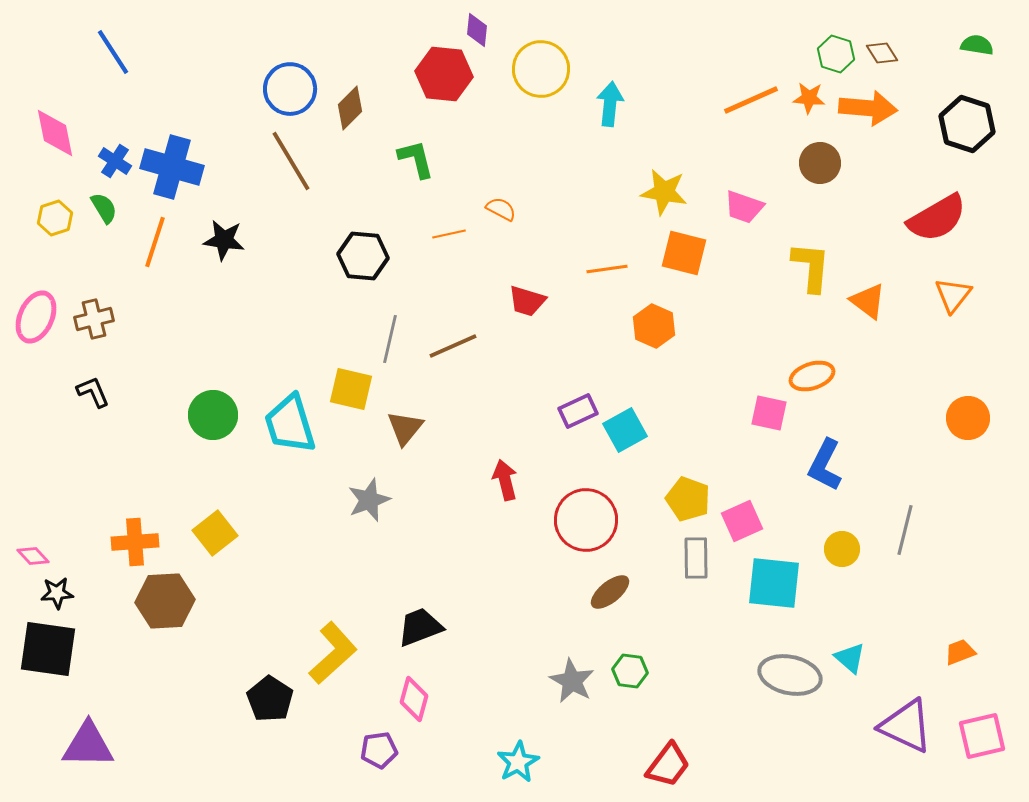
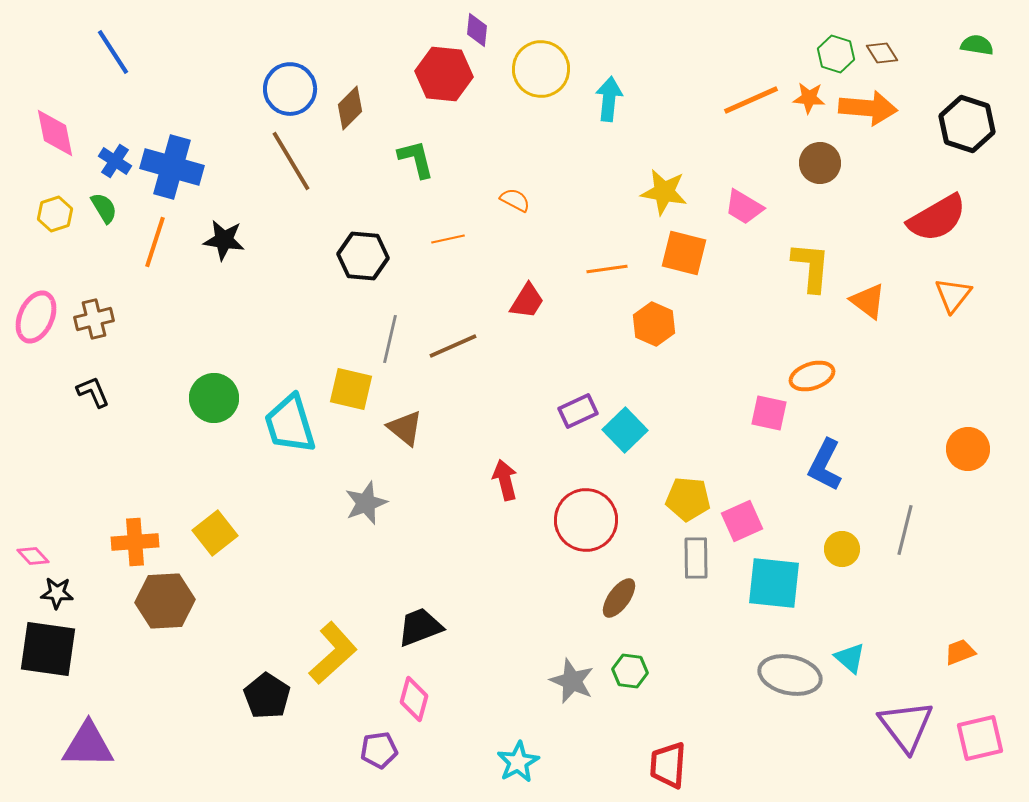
cyan arrow at (610, 104): moved 1 px left, 5 px up
pink trapezoid at (744, 207): rotated 12 degrees clockwise
orange semicircle at (501, 209): moved 14 px right, 9 px up
yellow hexagon at (55, 218): moved 4 px up
orange line at (449, 234): moved 1 px left, 5 px down
red trapezoid at (527, 301): rotated 75 degrees counterclockwise
orange hexagon at (654, 326): moved 2 px up
green circle at (213, 415): moved 1 px right, 17 px up
orange circle at (968, 418): moved 31 px down
brown triangle at (405, 428): rotated 30 degrees counterclockwise
cyan square at (625, 430): rotated 15 degrees counterclockwise
yellow pentagon at (688, 499): rotated 15 degrees counterclockwise
gray star at (369, 500): moved 3 px left, 3 px down
brown ellipse at (610, 592): moved 9 px right, 6 px down; rotated 15 degrees counterclockwise
black star at (57, 593): rotated 8 degrees clockwise
gray star at (572, 681): rotated 6 degrees counterclockwise
black pentagon at (270, 699): moved 3 px left, 3 px up
purple triangle at (906, 726): rotated 28 degrees clockwise
pink square at (982, 736): moved 2 px left, 2 px down
red trapezoid at (668, 765): rotated 147 degrees clockwise
